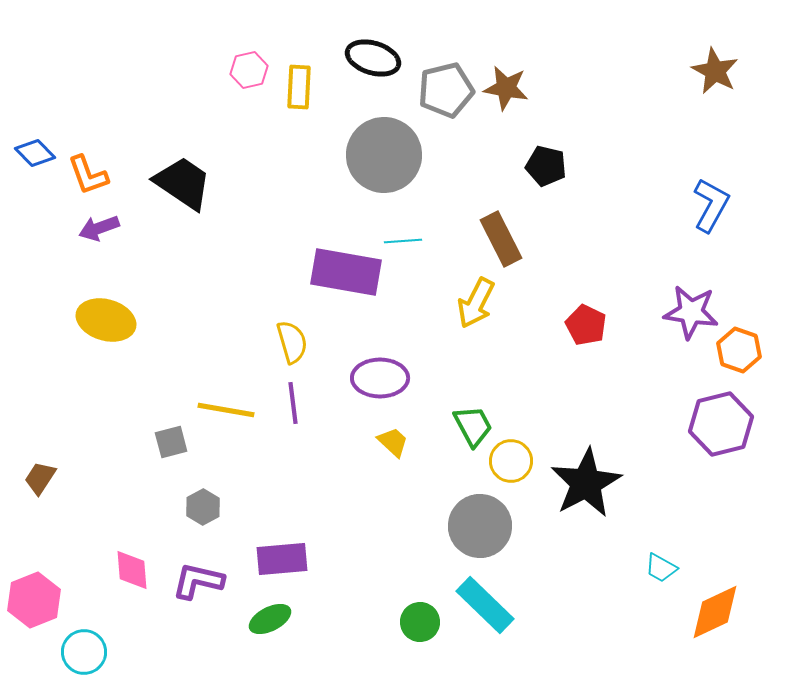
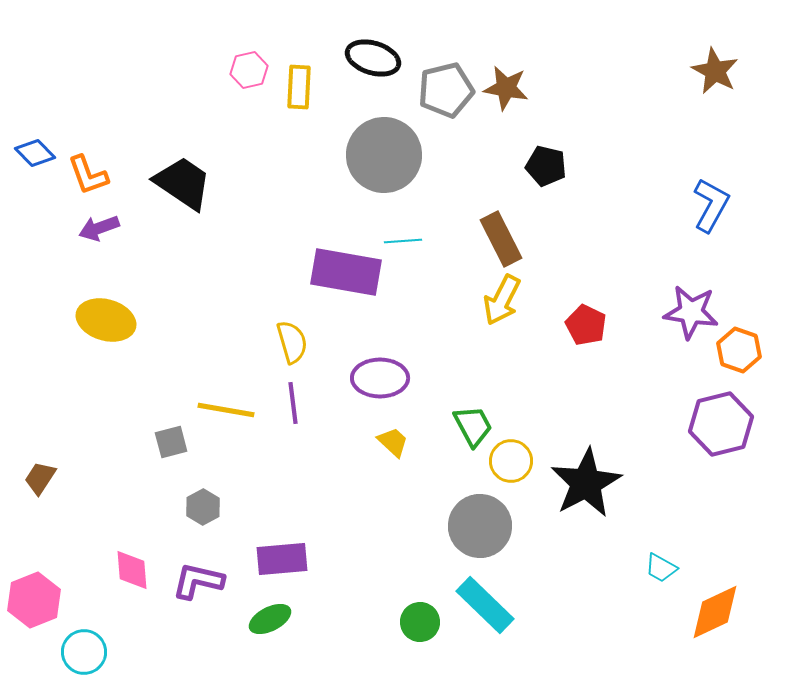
yellow arrow at (476, 303): moved 26 px right, 3 px up
